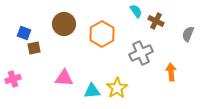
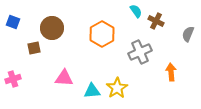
brown circle: moved 12 px left, 4 px down
blue square: moved 11 px left, 11 px up
gray cross: moved 1 px left, 1 px up
